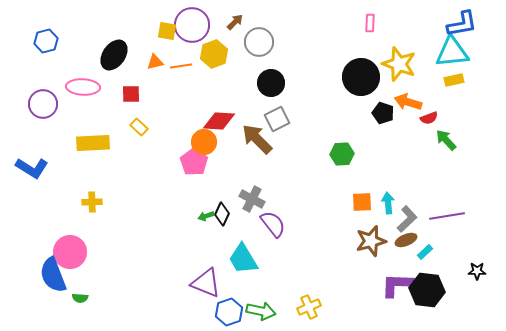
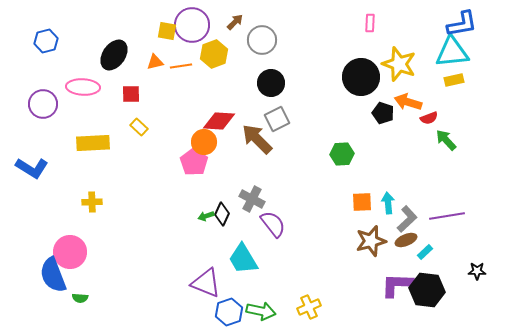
gray circle at (259, 42): moved 3 px right, 2 px up
